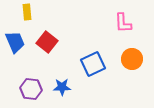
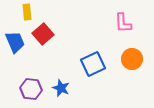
red square: moved 4 px left, 8 px up; rotated 10 degrees clockwise
blue star: moved 1 px left, 1 px down; rotated 24 degrees clockwise
